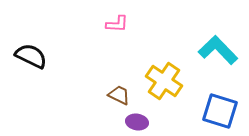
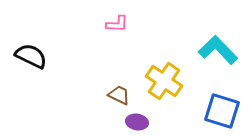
blue square: moved 2 px right
